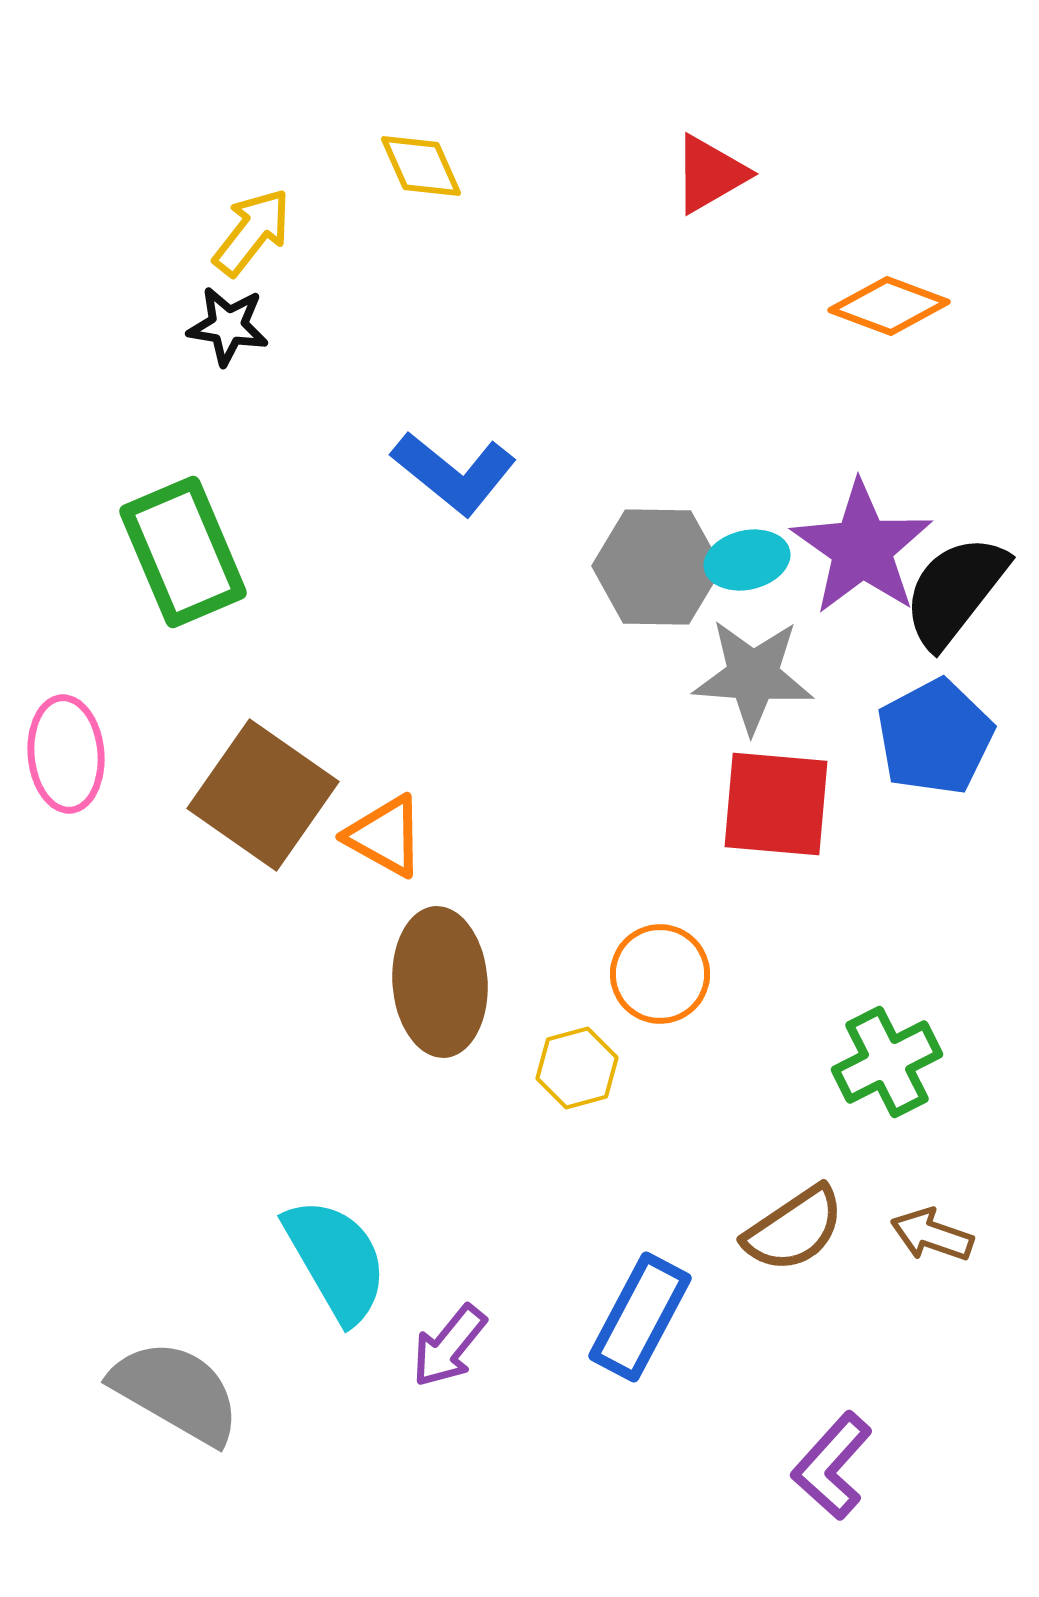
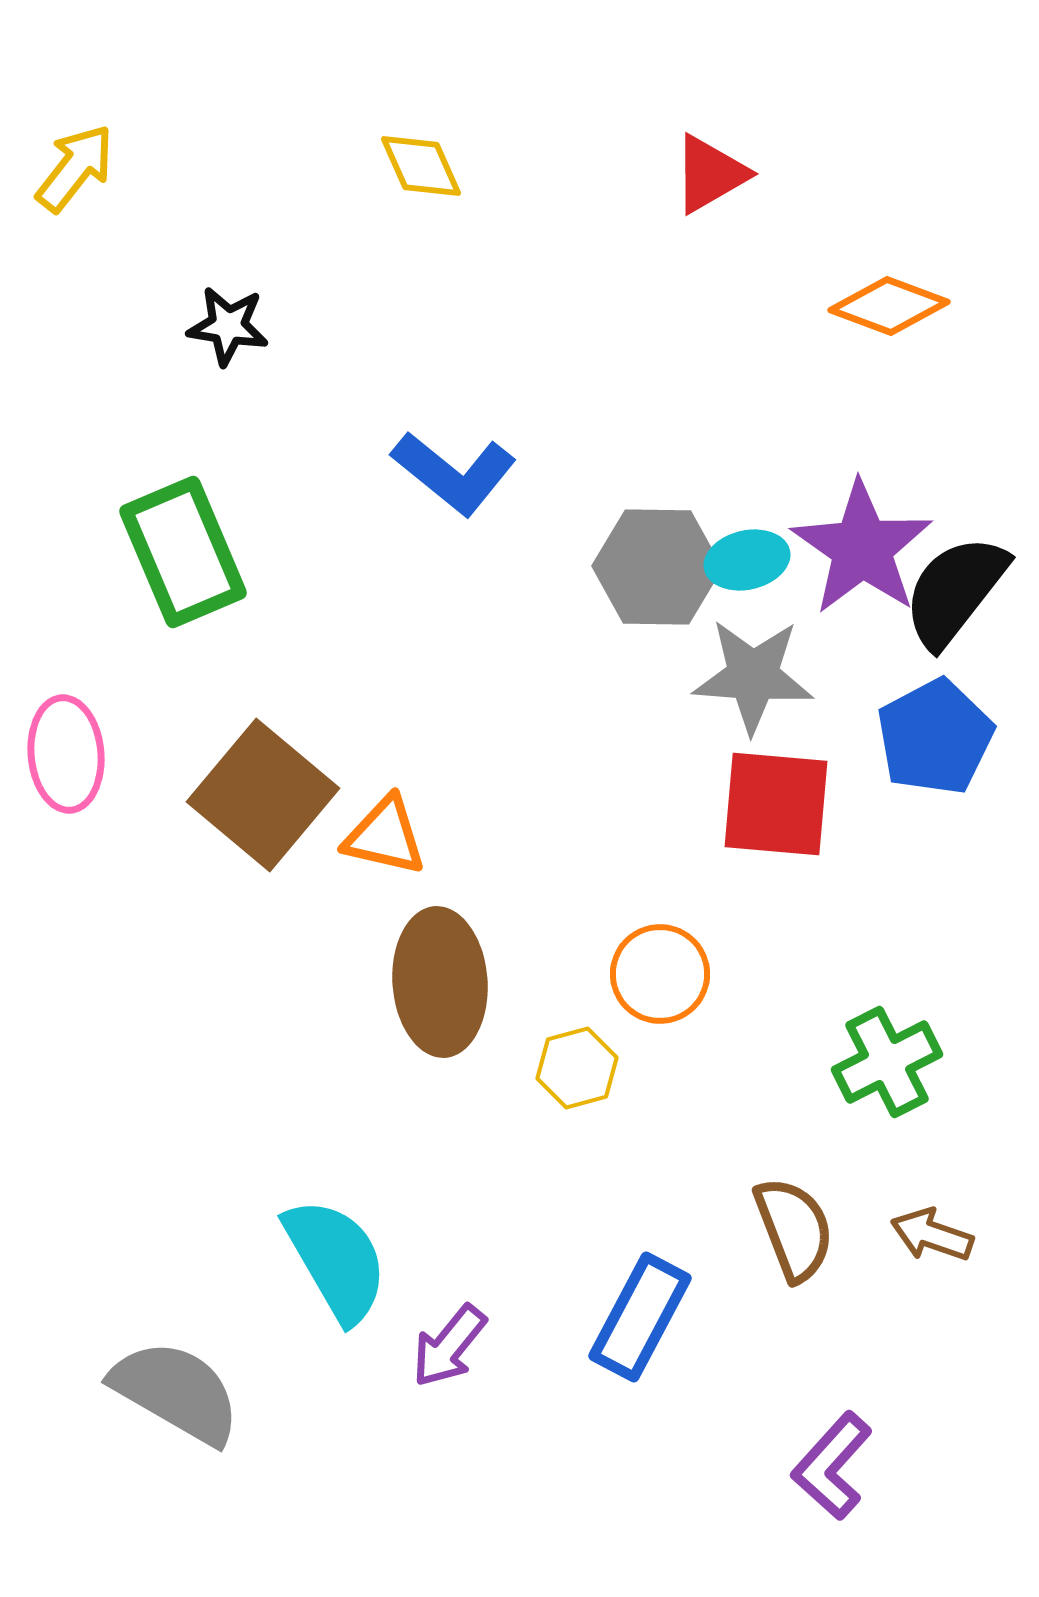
yellow arrow: moved 177 px left, 64 px up
brown square: rotated 5 degrees clockwise
orange triangle: rotated 16 degrees counterclockwise
brown semicircle: rotated 77 degrees counterclockwise
